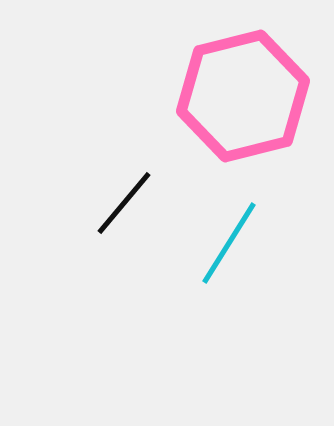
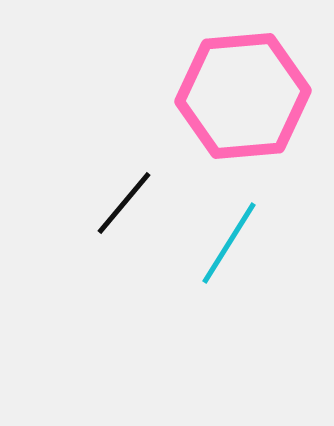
pink hexagon: rotated 9 degrees clockwise
